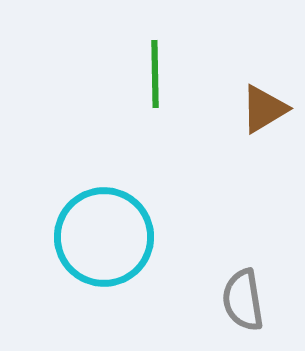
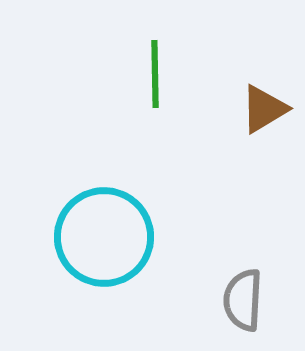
gray semicircle: rotated 12 degrees clockwise
